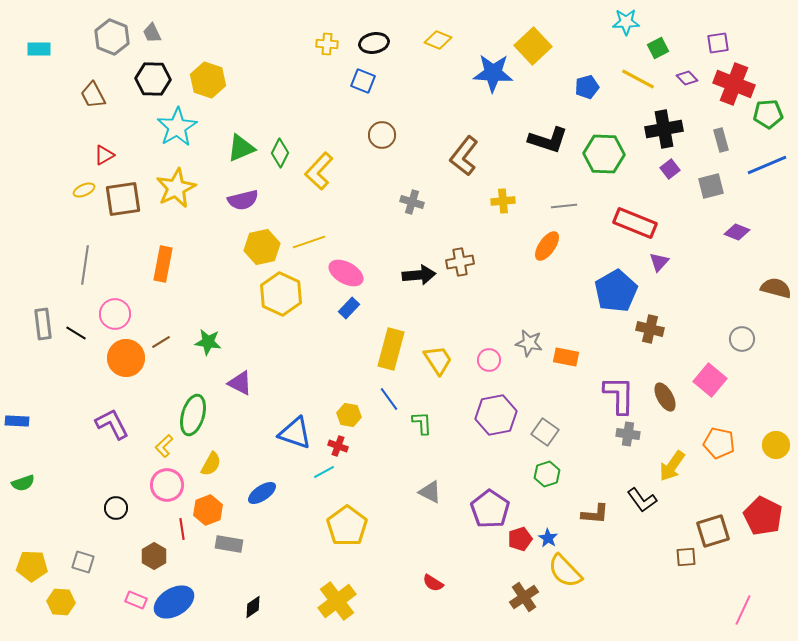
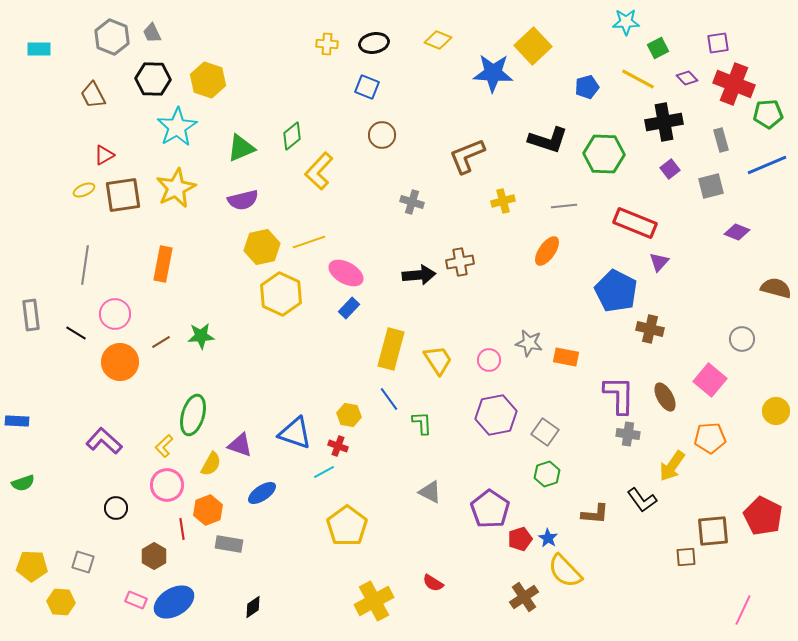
blue square at (363, 81): moved 4 px right, 6 px down
black cross at (664, 129): moved 7 px up
green diamond at (280, 153): moved 12 px right, 17 px up; rotated 24 degrees clockwise
brown L-shape at (464, 156): moved 3 px right; rotated 30 degrees clockwise
brown square at (123, 199): moved 4 px up
yellow cross at (503, 201): rotated 10 degrees counterclockwise
orange ellipse at (547, 246): moved 5 px down
blue pentagon at (616, 291): rotated 15 degrees counterclockwise
gray rectangle at (43, 324): moved 12 px left, 9 px up
green star at (208, 342): moved 7 px left, 6 px up; rotated 12 degrees counterclockwise
orange circle at (126, 358): moved 6 px left, 4 px down
purple triangle at (240, 383): moved 62 px down; rotated 8 degrees counterclockwise
purple L-shape at (112, 424): moved 8 px left, 17 px down; rotated 21 degrees counterclockwise
orange pentagon at (719, 443): moved 9 px left, 5 px up; rotated 16 degrees counterclockwise
yellow circle at (776, 445): moved 34 px up
brown square at (713, 531): rotated 12 degrees clockwise
yellow cross at (337, 601): moved 37 px right; rotated 9 degrees clockwise
